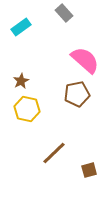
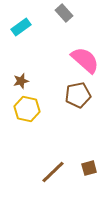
brown star: rotated 14 degrees clockwise
brown pentagon: moved 1 px right, 1 px down
brown line: moved 1 px left, 19 px down
brown square: moved 2 px up
